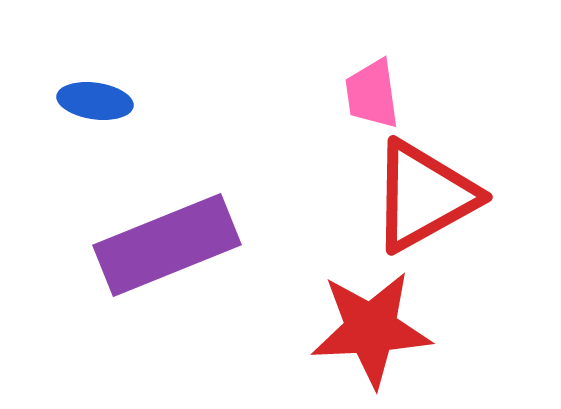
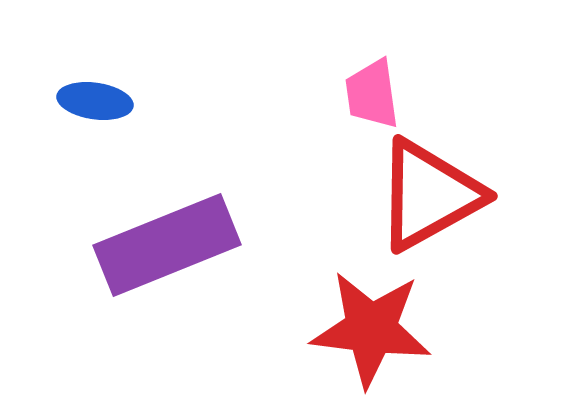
red triangle: moved 5 px right, 1 px up
red star: rotated 10 degrees clockwise
